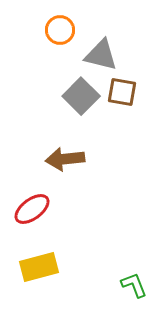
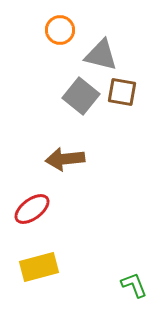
gray square: rotated 6 degrees counterclockwise
